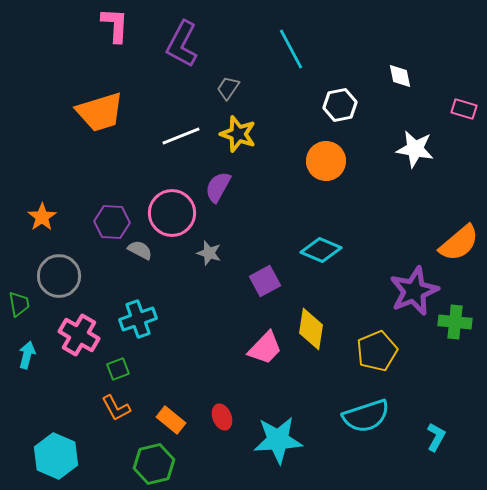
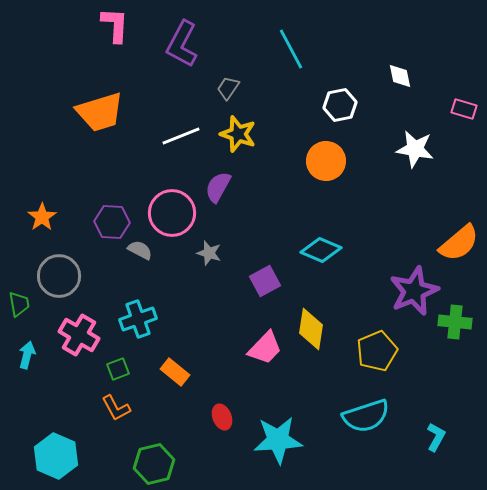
orange rectangle: moved 4 px right, 48 px up
